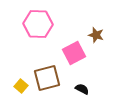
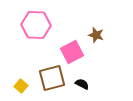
pink hexagon: moved 2 px left, 1 px down
pink square: moved 2 px left, 1 px up
brown square: moved 5 px right
black semicircle: moved 5 px up
